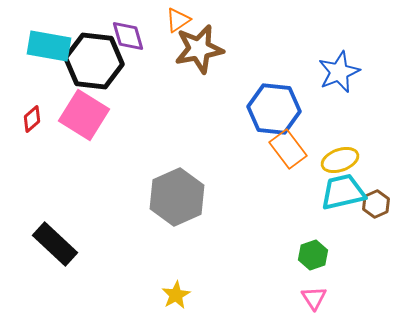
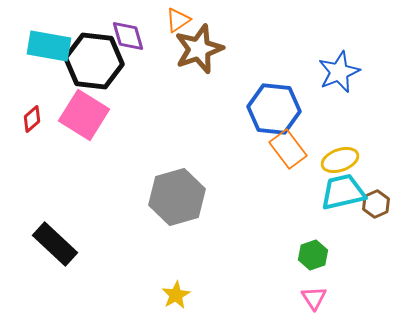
brown star: rotated 9 degrees counterclockwise
gray hexagon: rotated 8 degrees clockwise
